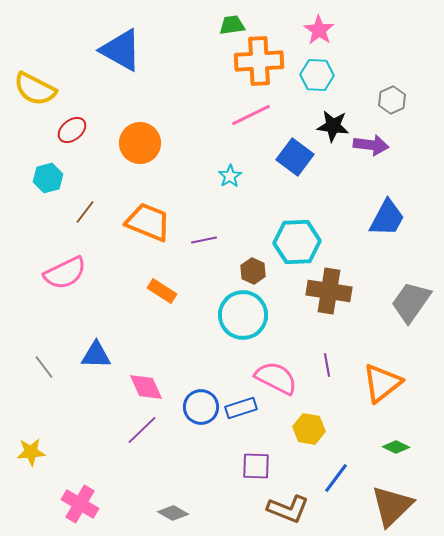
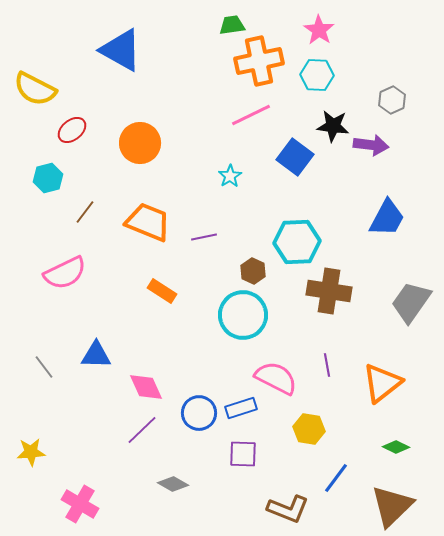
orange cross at (259, 61): rotated 9 degrees counterclockwise
purple line at (204, 240): moved 3 px up
blue circle at (201, 407): moved 2 px left, 6 px down
purple square at (256, 466): moved 13 px left, 12 px up
gray diamond at (173, 513): moved 29 px up
